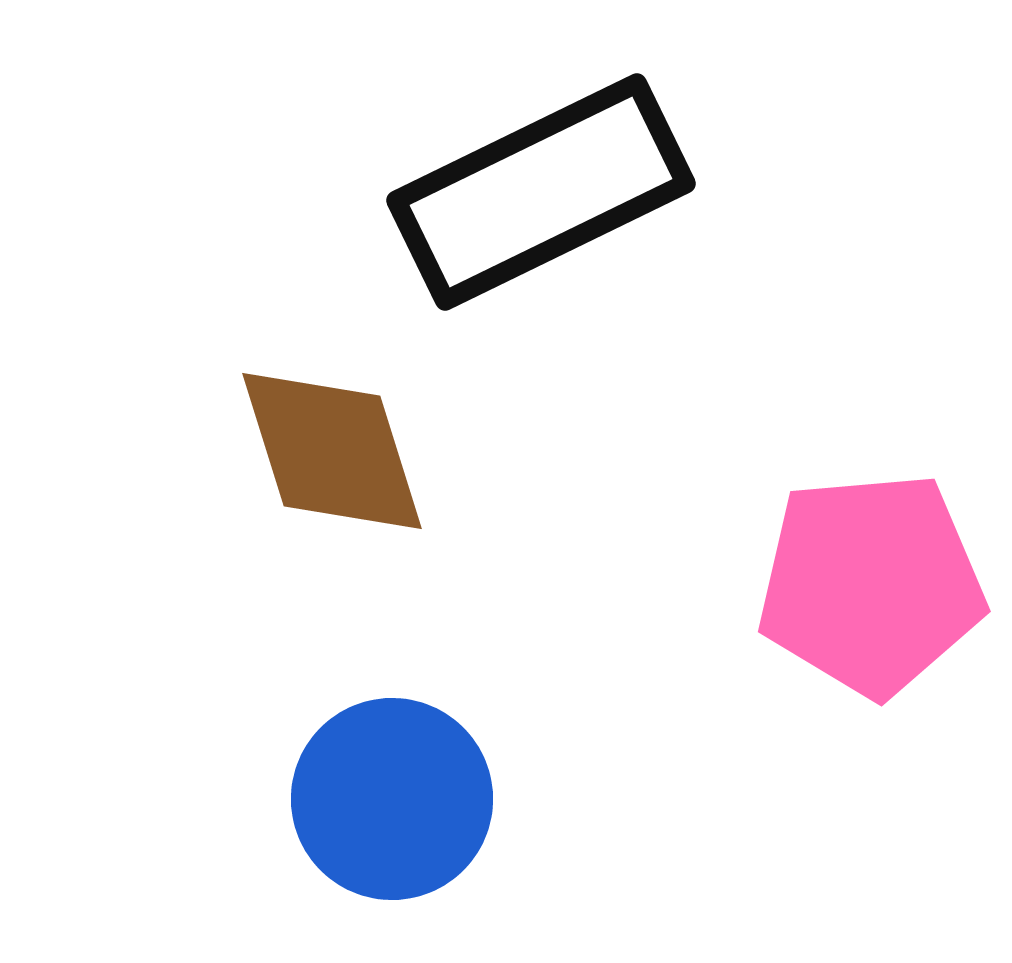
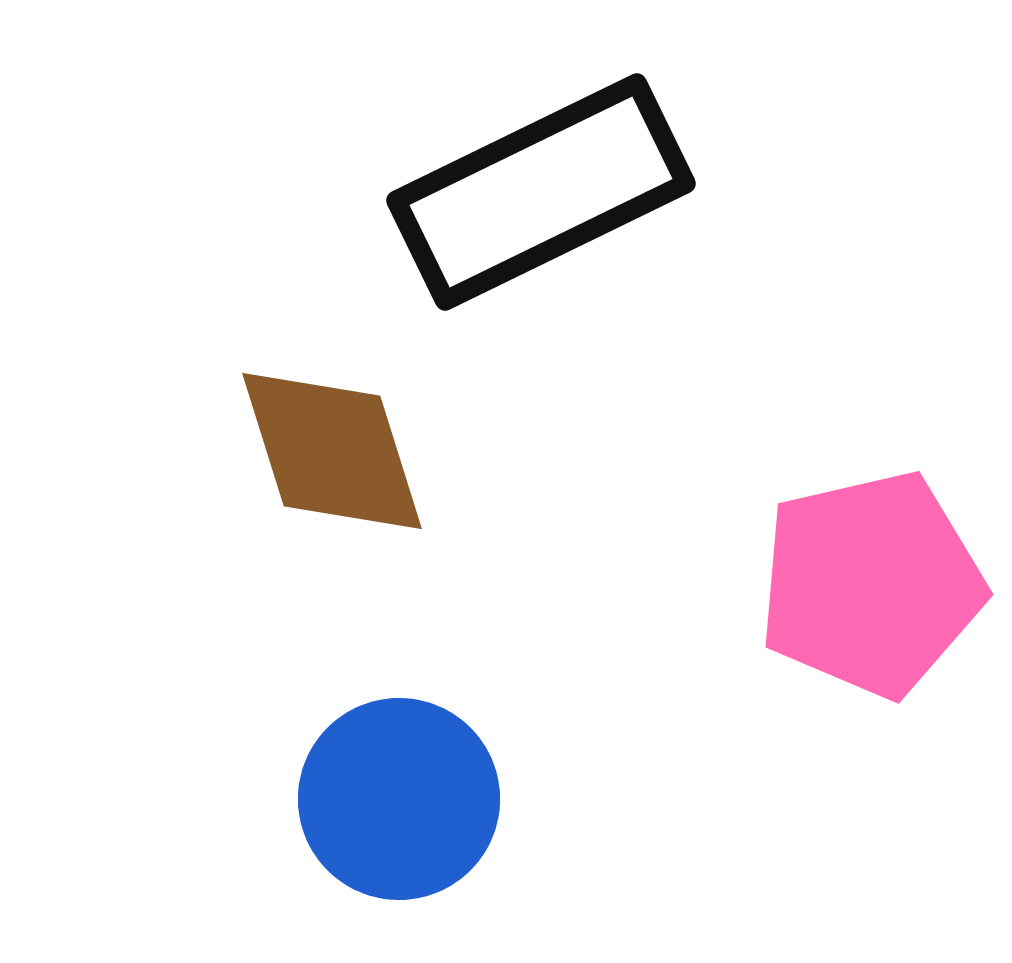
pink pentagon: rotated 8 degrees counterclockwise
blue circle: moved 7 px right
